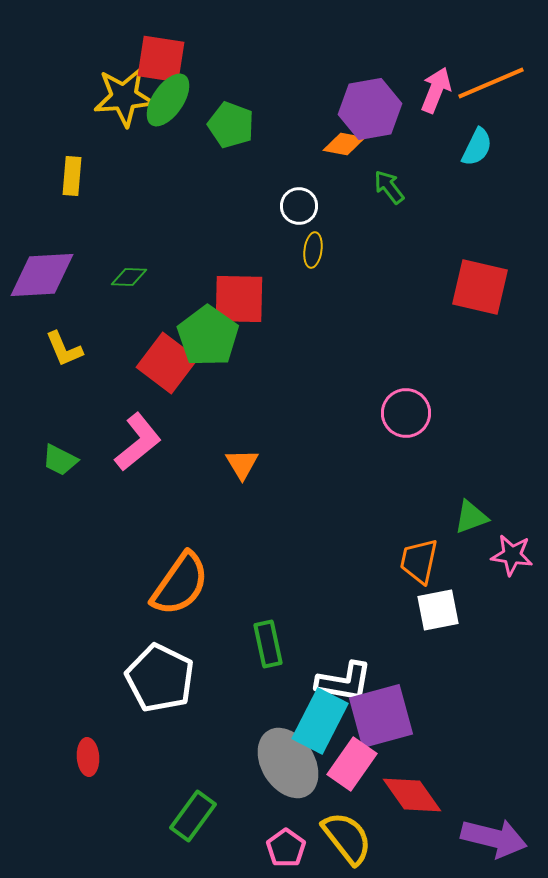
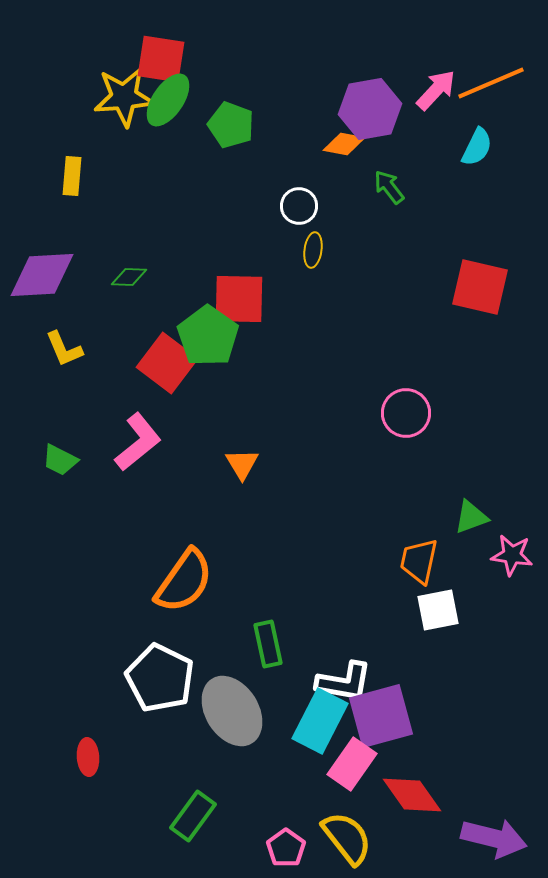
pink arrow at (436, 90): rotated 21 degrees clockwise
orange semicircle at (180, 584): moved 4 px right, 3 px up
gray ellipse at (288, 763): moved 56 px left, 52 px up
